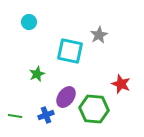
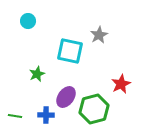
cyan circle: moved 1 px left, 1 px up
red star: rotated 24 degrees clockwise
green hexagon: rotated 20 degrees counterclockwise
blue cross: rotated 21 degrees clockwise
